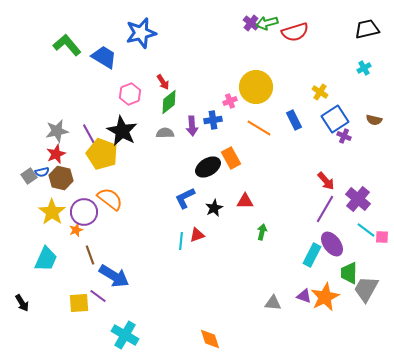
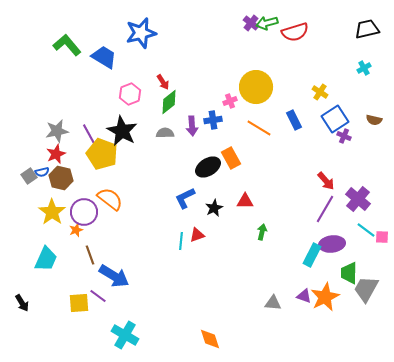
purple ellipse at (332, 244): rotated 60 degrees counterclockwise
